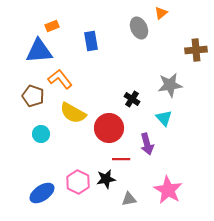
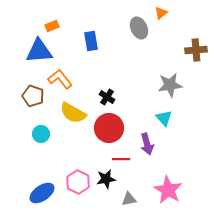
black cross: moved 25 px left, 2 px up
